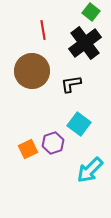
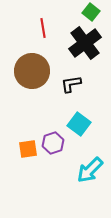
red line: moved 2 px up
orange square: rotated 18 degrees clockwise
